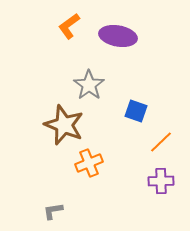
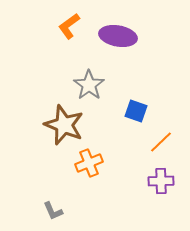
gray L-shape: rotated 105 degrees counterclockwise
